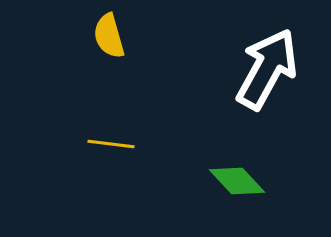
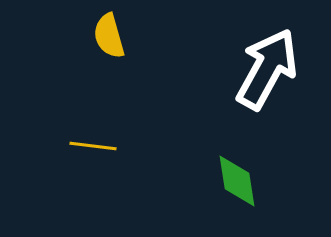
yellow line: moved 18 px left, 2 px down
green diamond: rotated 34 degrees clockwise
